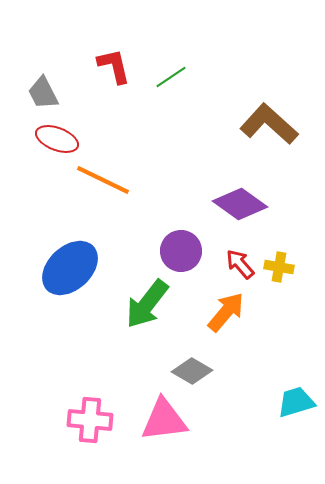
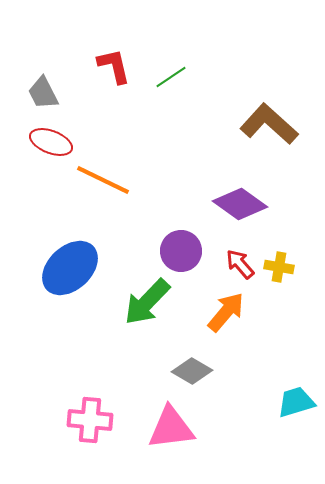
red ellipse: moved 6 px left, 3 px down
green arrow: moved 2 px up; rotated 6 degrees clockwise
pink triangle: moved 7 px right, 8 px down
